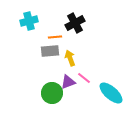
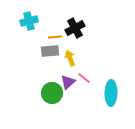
black cross: moved 5 px down
purple triangle: rotated 21 degrees counterclockwise
cyan ellipse: rotated 50 degrees clockwise
